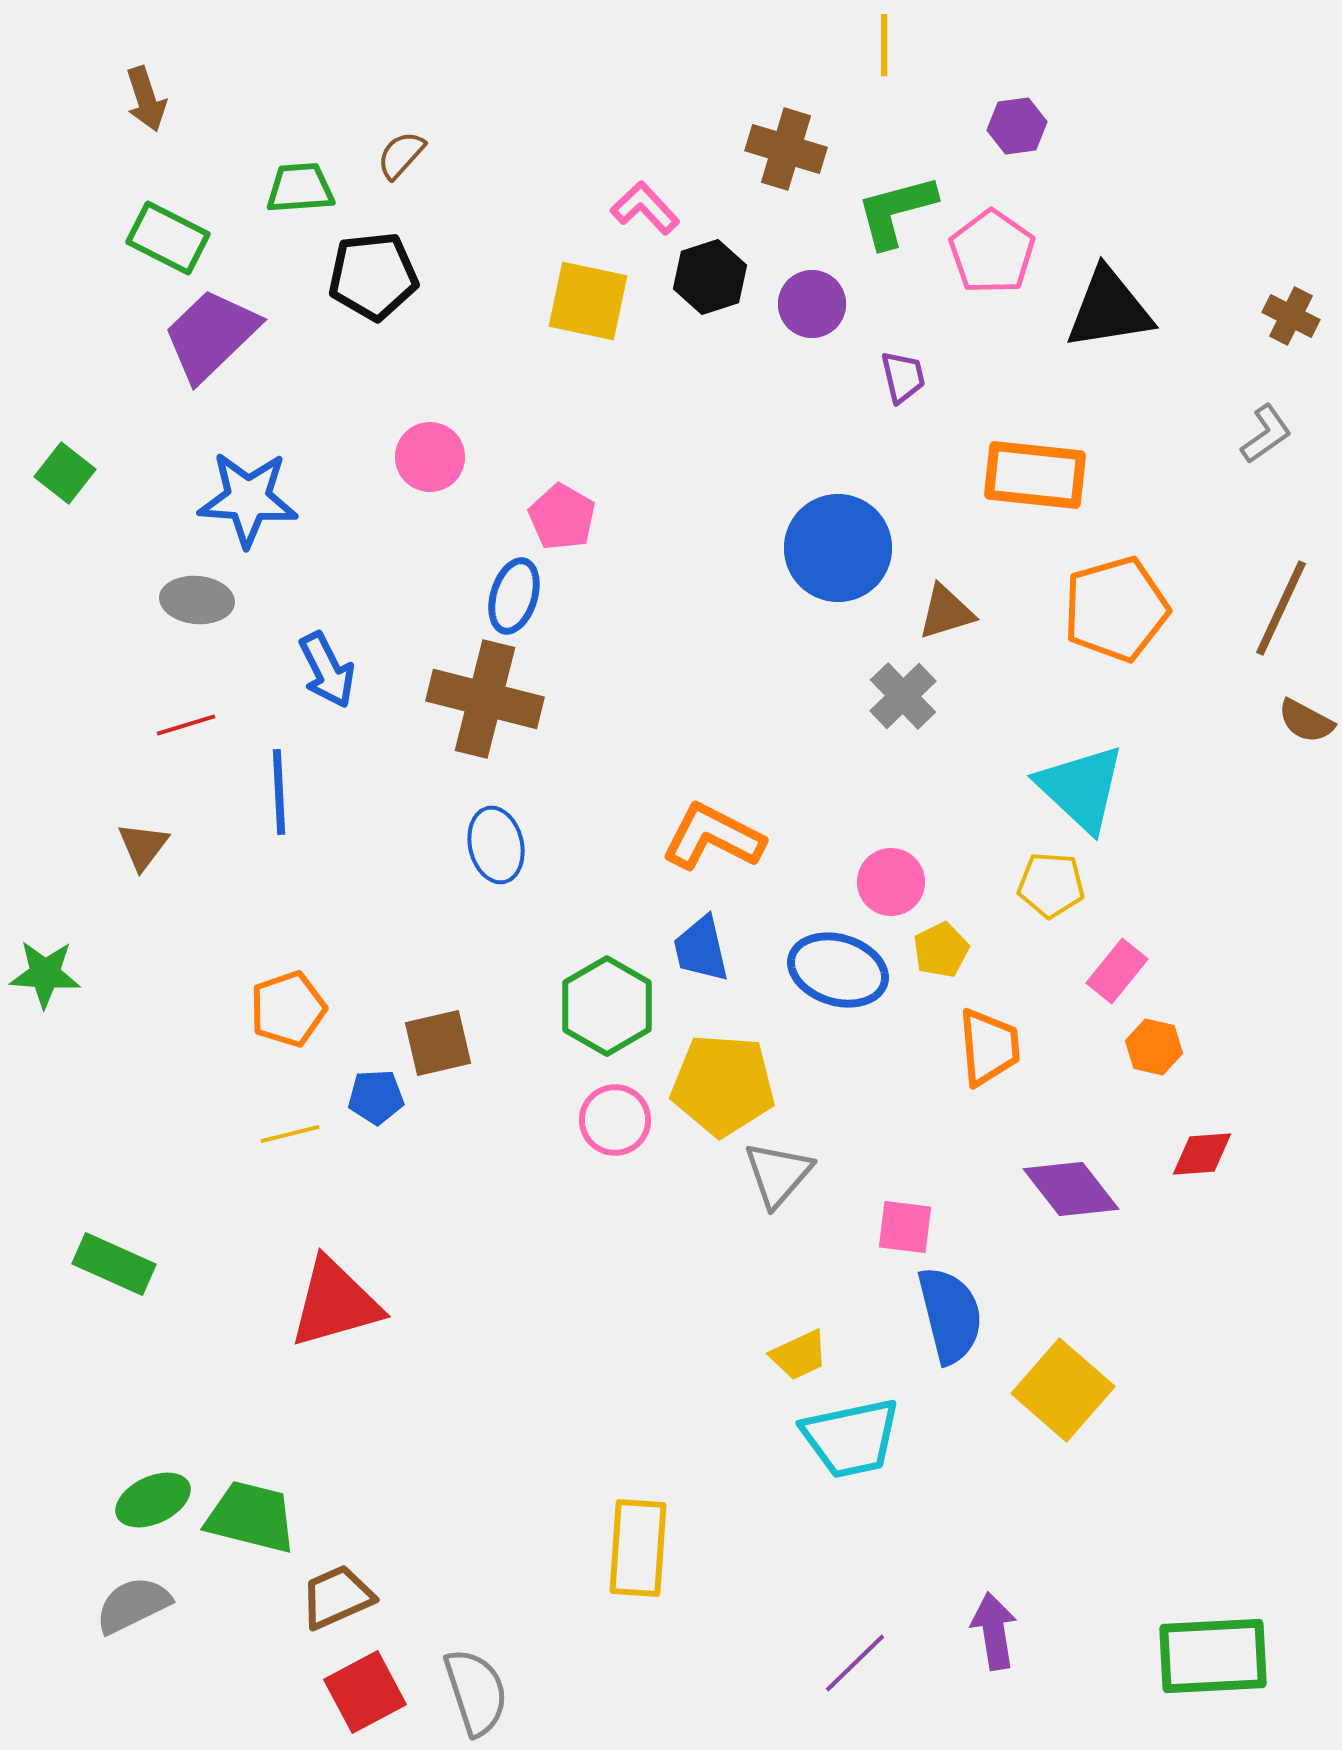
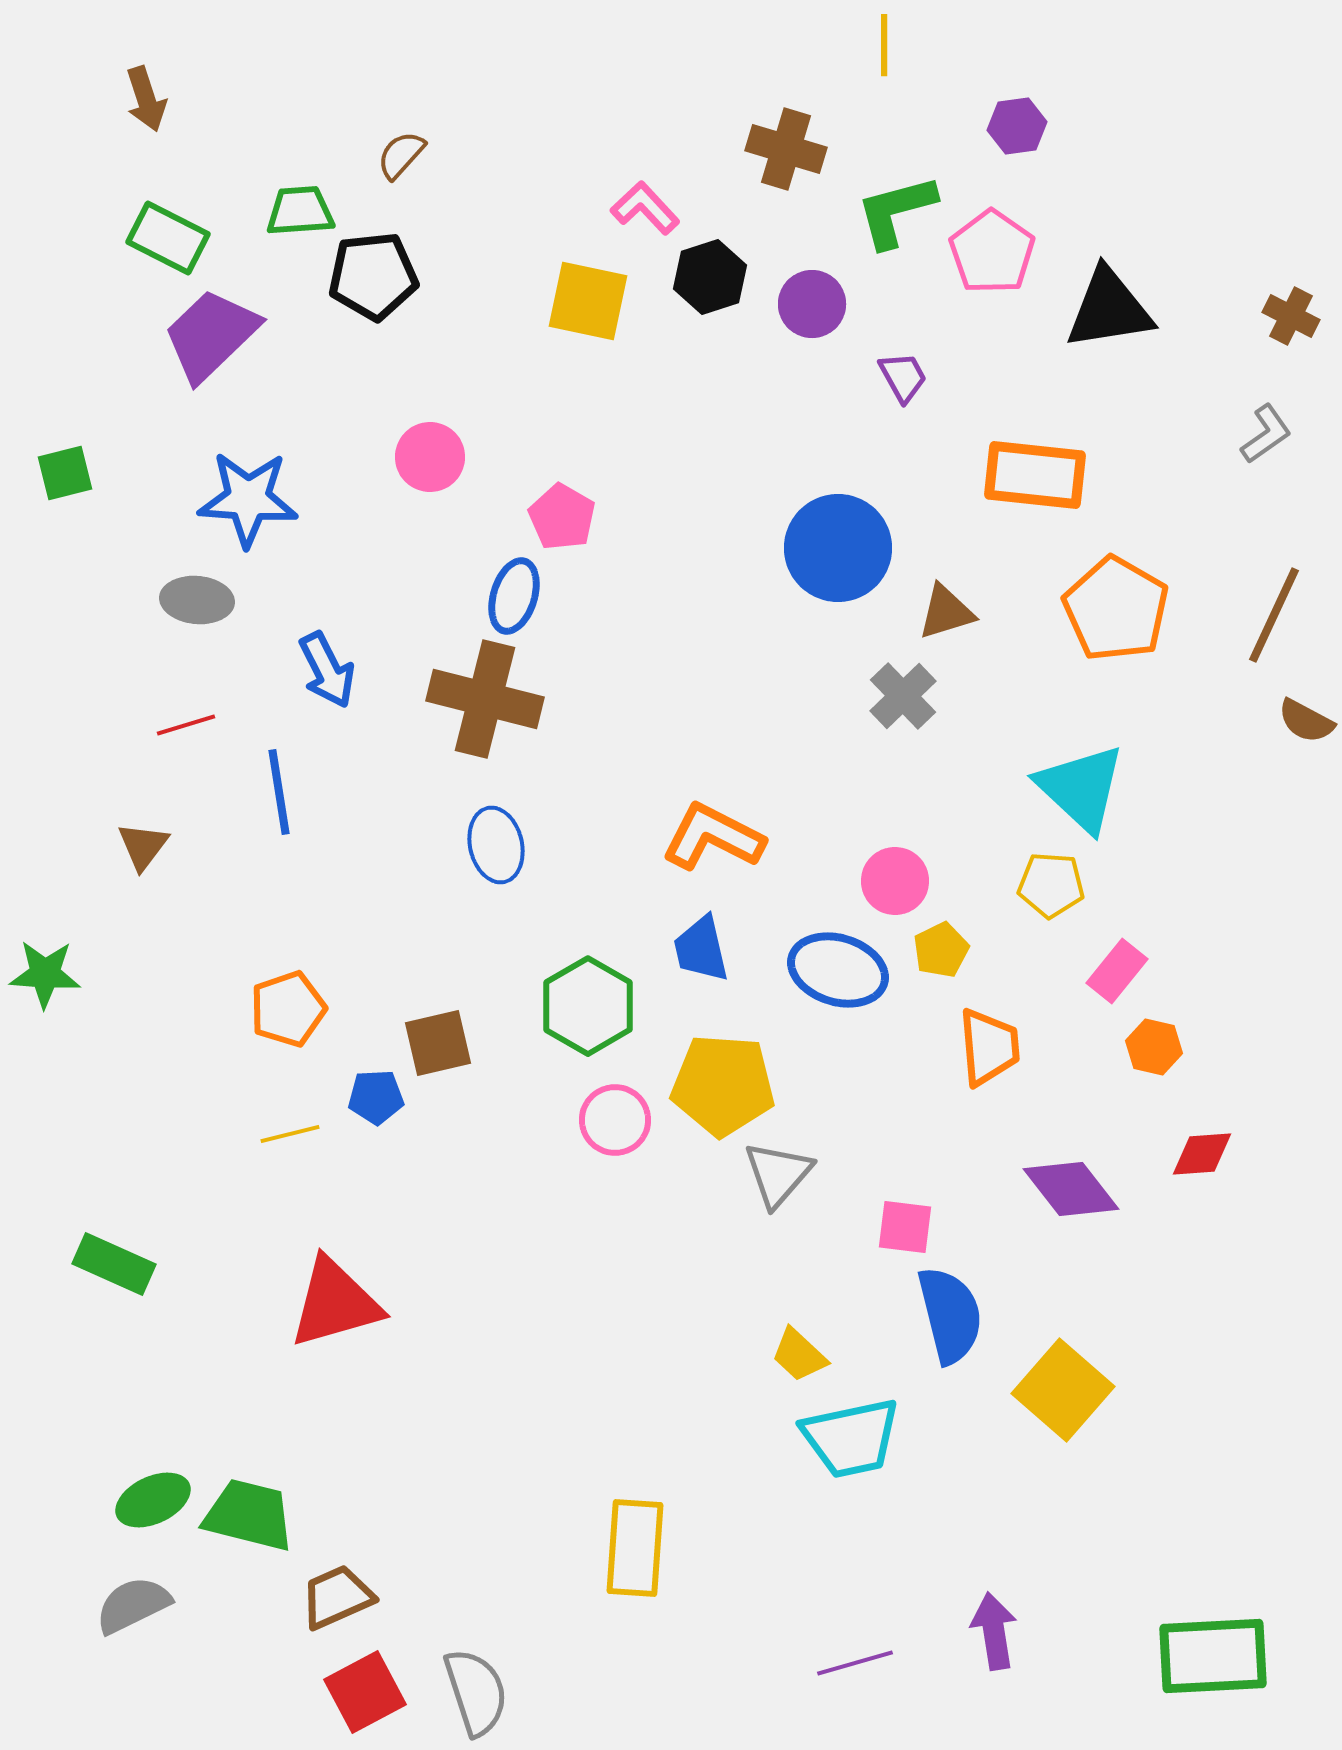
green trapezoid at (300, 188): moved 23 px down
purple trapezoid at (903, 377): rotated 16 degrees counterclockwise
green square at (65, 473): rotated 38 degrees clockwise
brown line at (1281, 608): moved 7 px left, 7 px down
orange pentagon at (1116, 609): rotated 26 degrees counterclockwise
blue line at (279, 792): rotated 6 degrees counterclockwise
pink circle at (891, 882): moved 4 px right, 1 px up
green hexagon at (607, 1006): moved 19 px left
yellow trapezoid at (799, 1355): rotated 68 degrees clockwise
green trapezoid at (251, 1517): moved 2 px left, 2 px up
yellow rectangle at (638, 1548): moved 3 px left
purple line at (855, 1663): rotated 28 degrees clockwise
